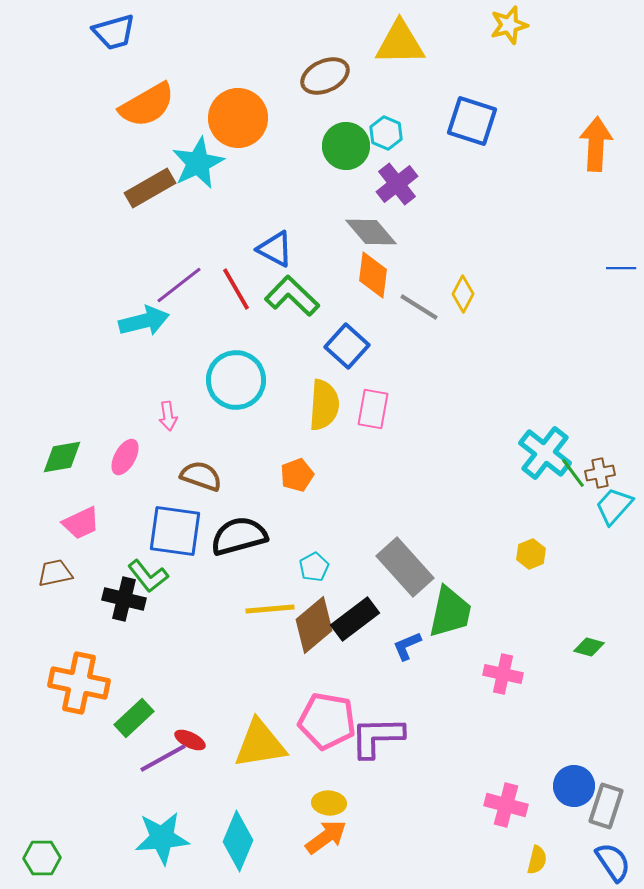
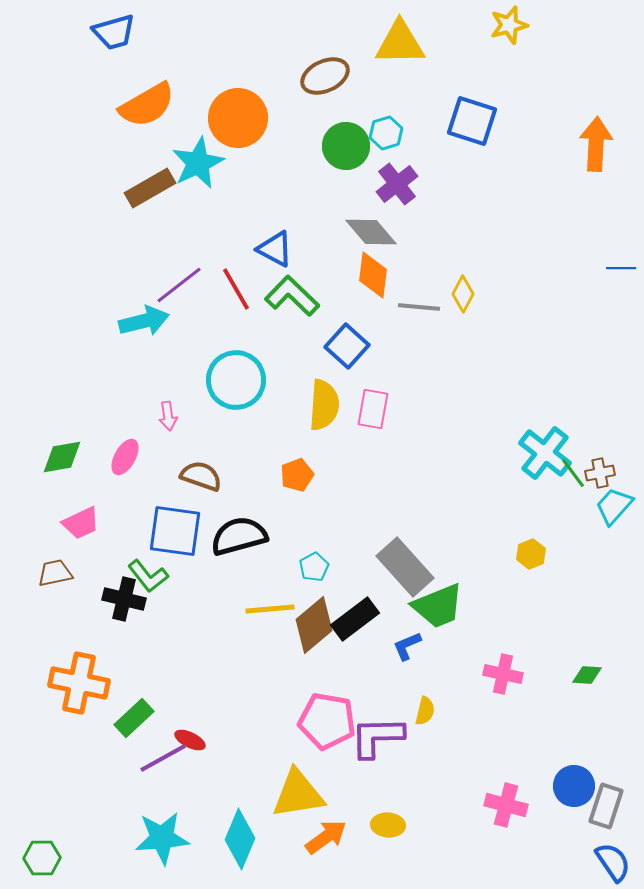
cyan hexagon at (386, 133): rotated 20 degrees clockwise
gray line at (419, 307): rotated 27 degrees counterclockwise
green trapezoid at (450, 612): moved 12 px left, 6 px up; rotated 56 degrees clockwise
green diamond at (589, 647): moved 2 px left, 28 px down; rotated 12 degrees counterclockwise
yellow triangle at (260, 744): moved 38 px right, 50 px down
yellow ellipse at (329, 803): moved 59 px right, 22 px down
cyan diamond at (238, 841): moved 2 px right, 2 px up
yellow semicircle at (537, 860): moved 112 px left, 149 px up
